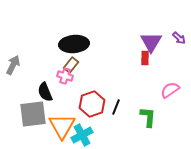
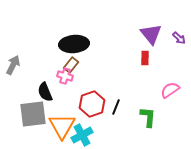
purple triangle: moved 8 px up; rotated 10 degrees counterclockwise
